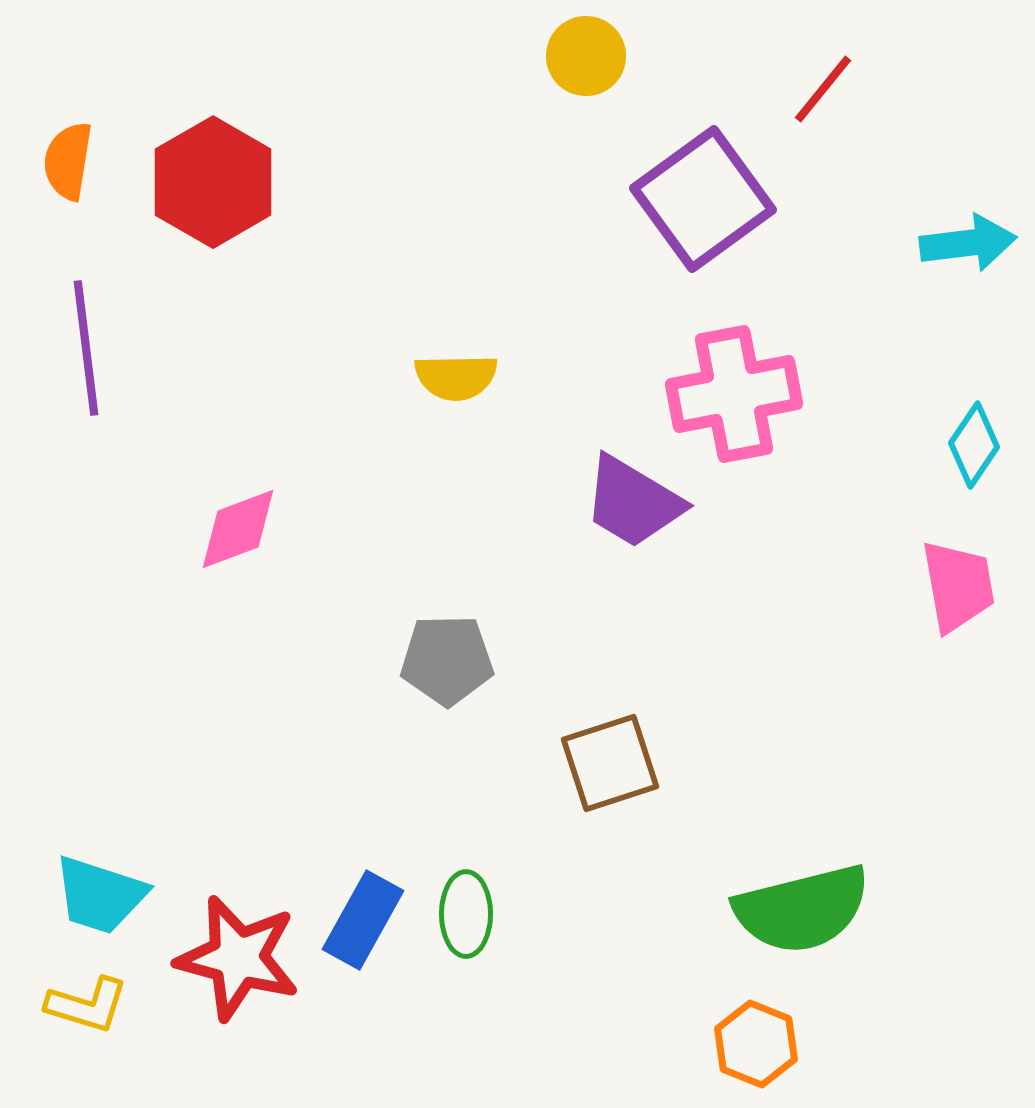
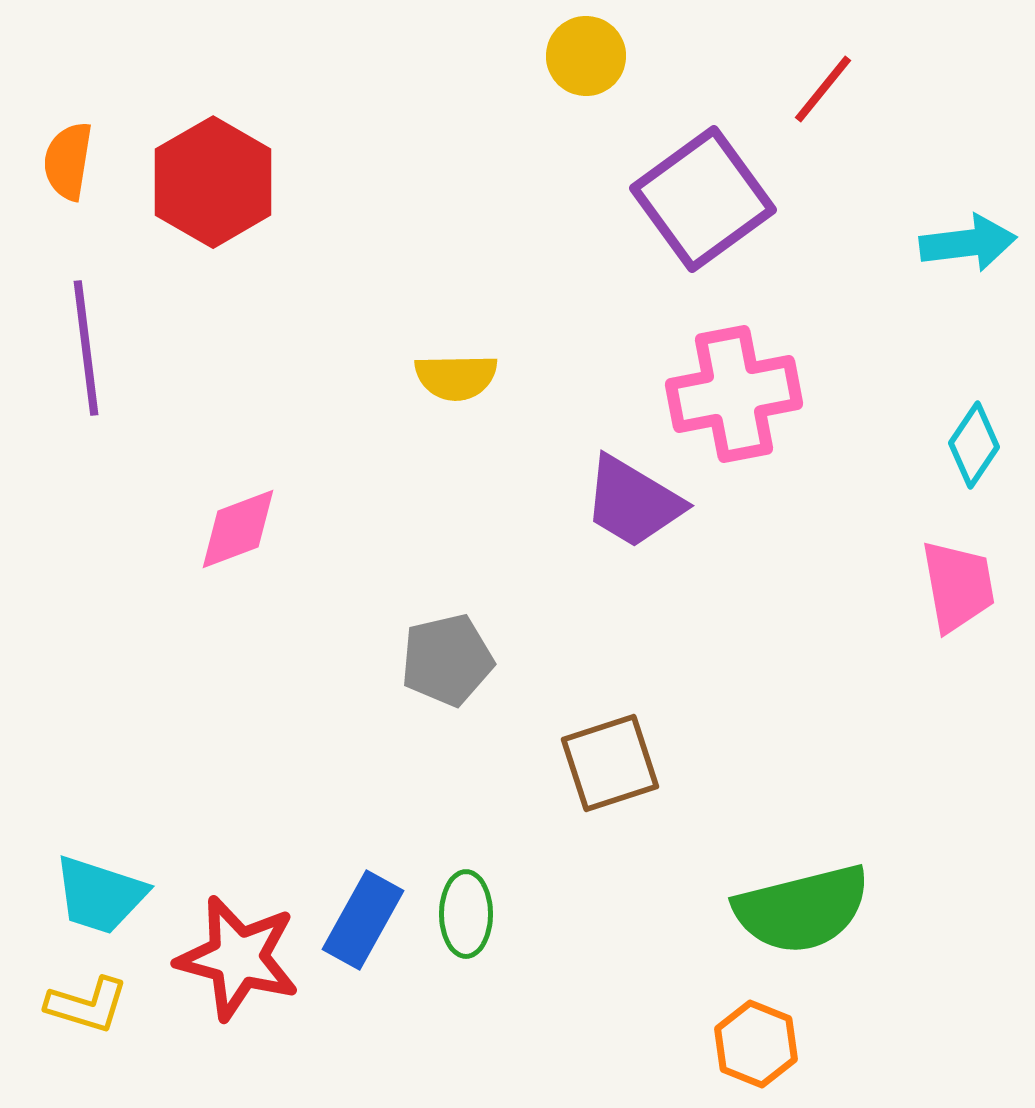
gray pentagon: rotated 12 degrees counterclockwise
